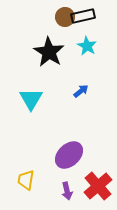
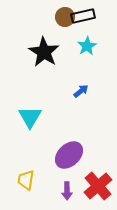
cyan star: rotated 12 degrees clockwise
black star: moved 5 px left
cyan triangle: moved 1 px left, 18 px down
purple arrow: rotated 12 degrees clockwise
